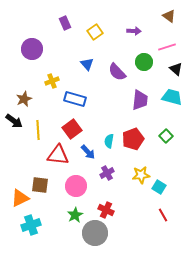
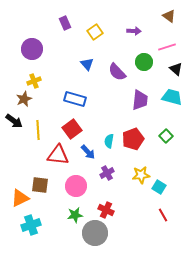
yellow cross: moved 18 px left
green star: rotated 21 degrees clockwise
